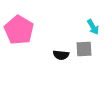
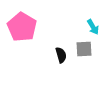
pink pentagon: moved 3 px right, 3 px up
black semicircle: rotated 112 degrees counterclockwise
